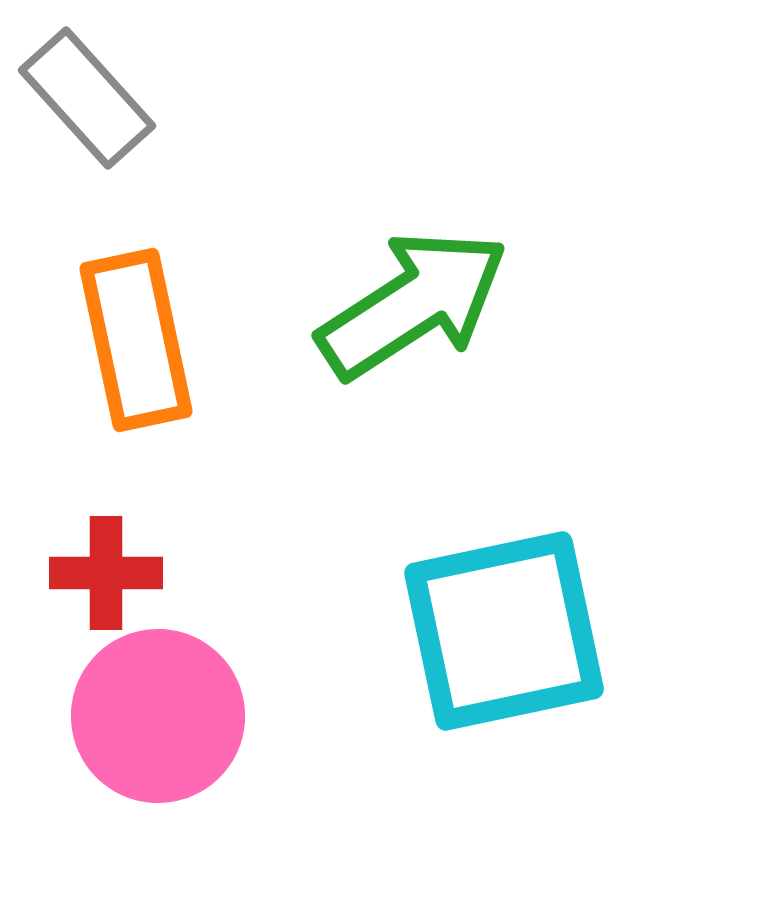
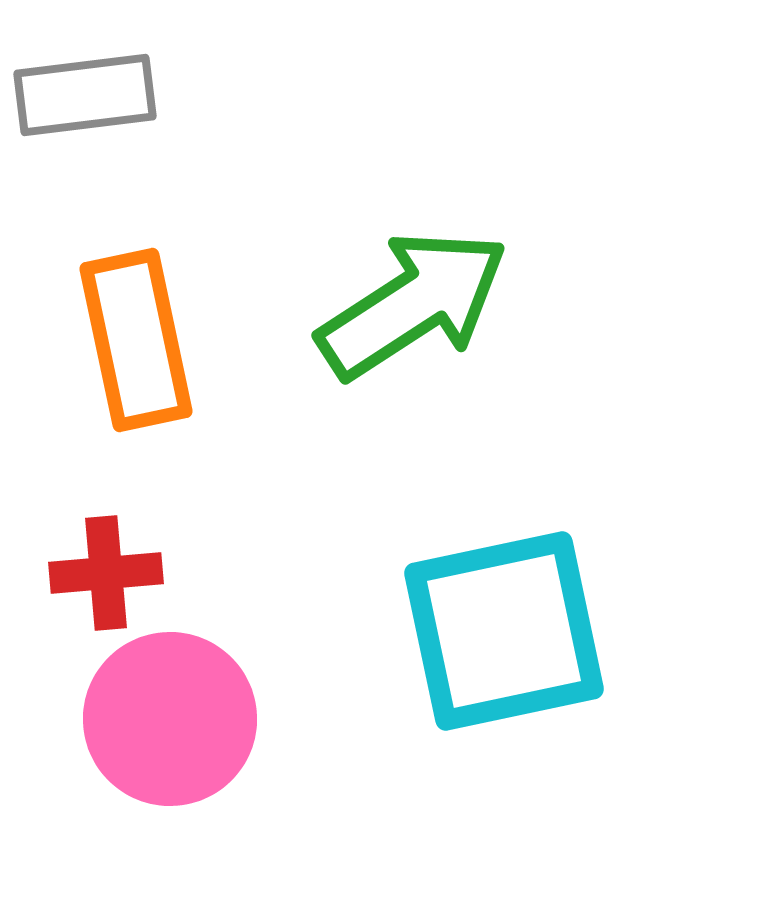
gray rectangle: moved 2 px left, 3 px up; rotated 55 degrees counterclockwise
red cross: rotated 5 degrees counterclockwise
pink circle: moved 12 px right, 3 px down
